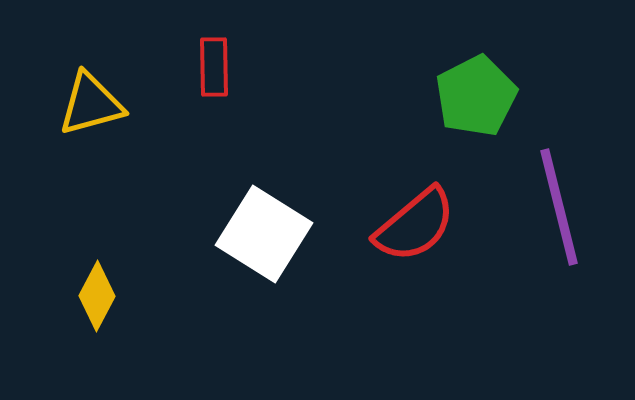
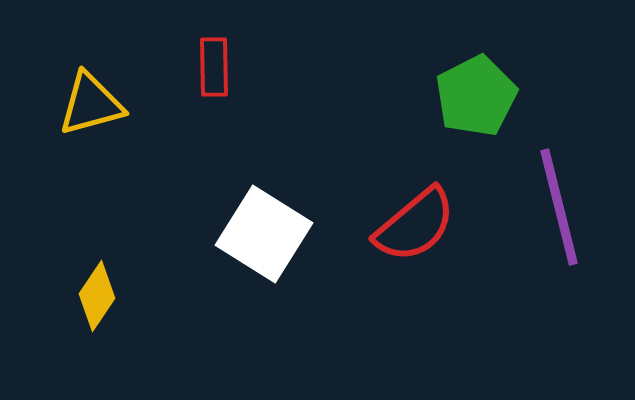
yellow diamond: rotated 6 degrees clockwise
